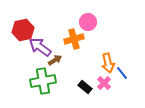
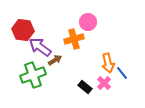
red hexagon: rotated 20 degrees clockwise
green cross: moved 10 px left, 6 px up; rotated 10 degrees counterclockwise
